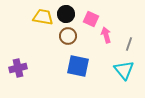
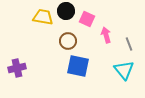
black circle: moved 3 px up
pink square: moved 4 px left
brown circle: moved 5 px down
gray line: rotated 40 degrees counterclockwise
purple cross: moved 1 px left
